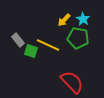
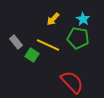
yellow arrow: moved 11 px left, 1 px up
gray rectangle: moved 2 px left, 2 px down
green square: moved 1 px right, 4 px down; rotated 16 degrees clockwise
